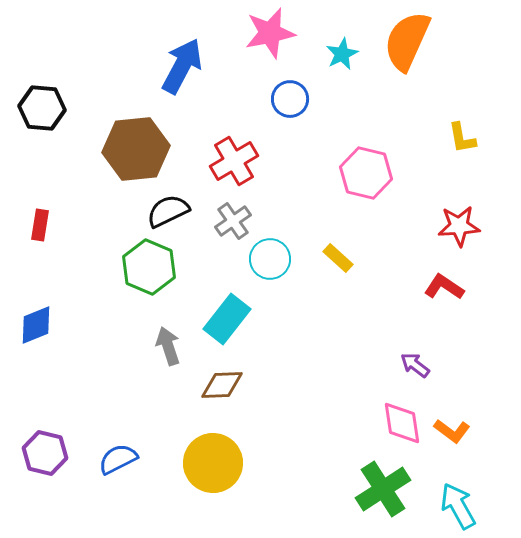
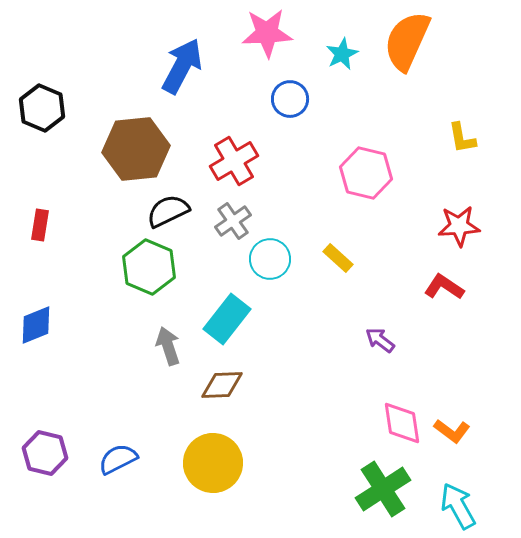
pink star: moved 3 px left; rotated 9 degrees clockwise
black hexagon: rotated 18 degrees clockwise
purple arrow: moved 35 px left, 25 px up
